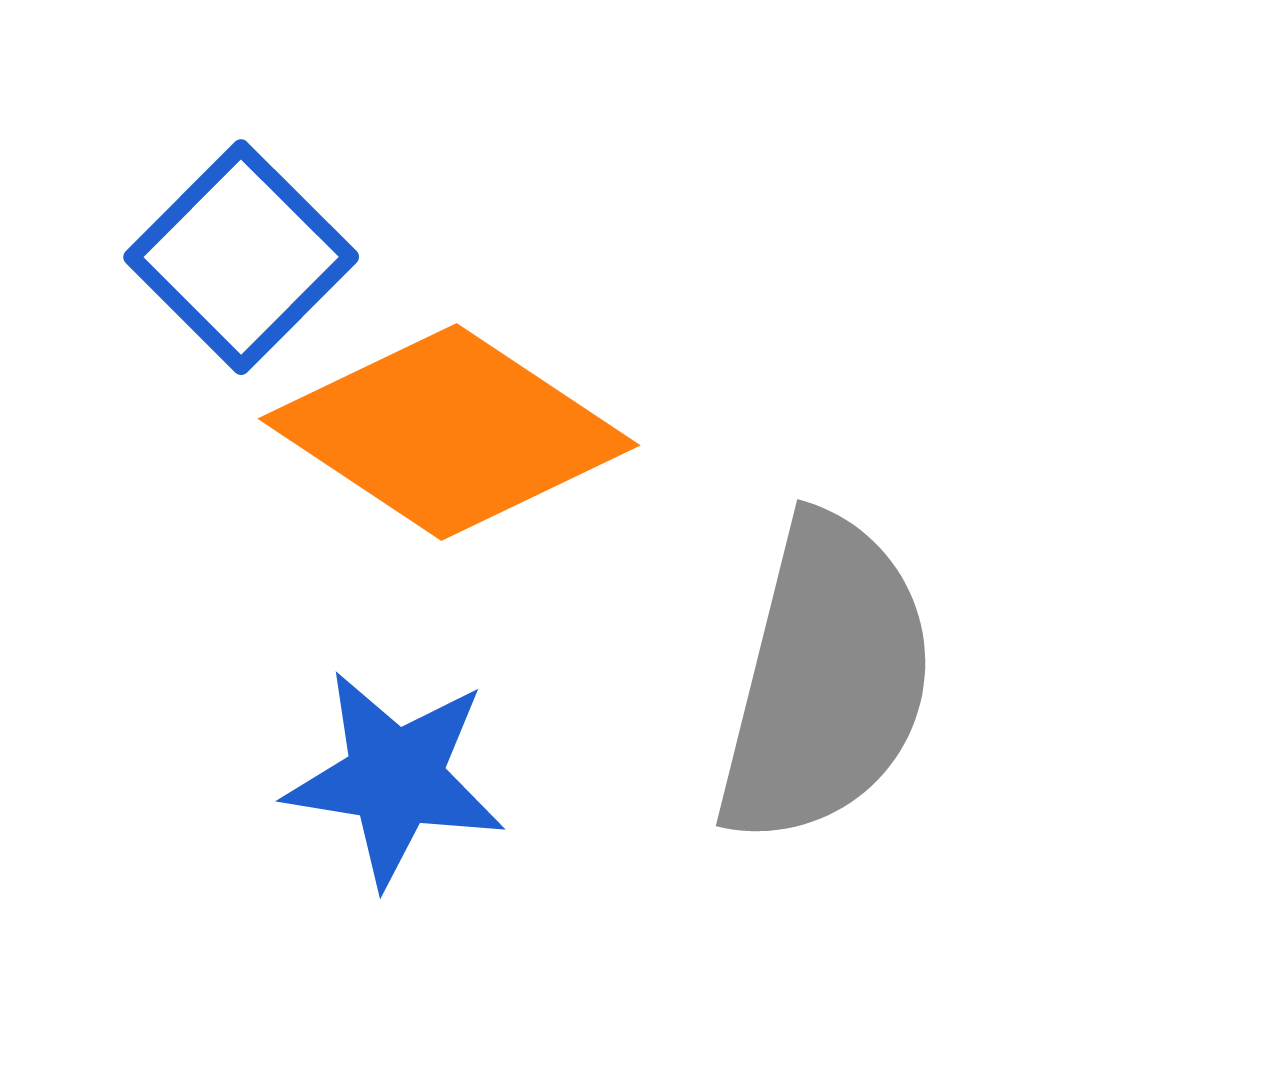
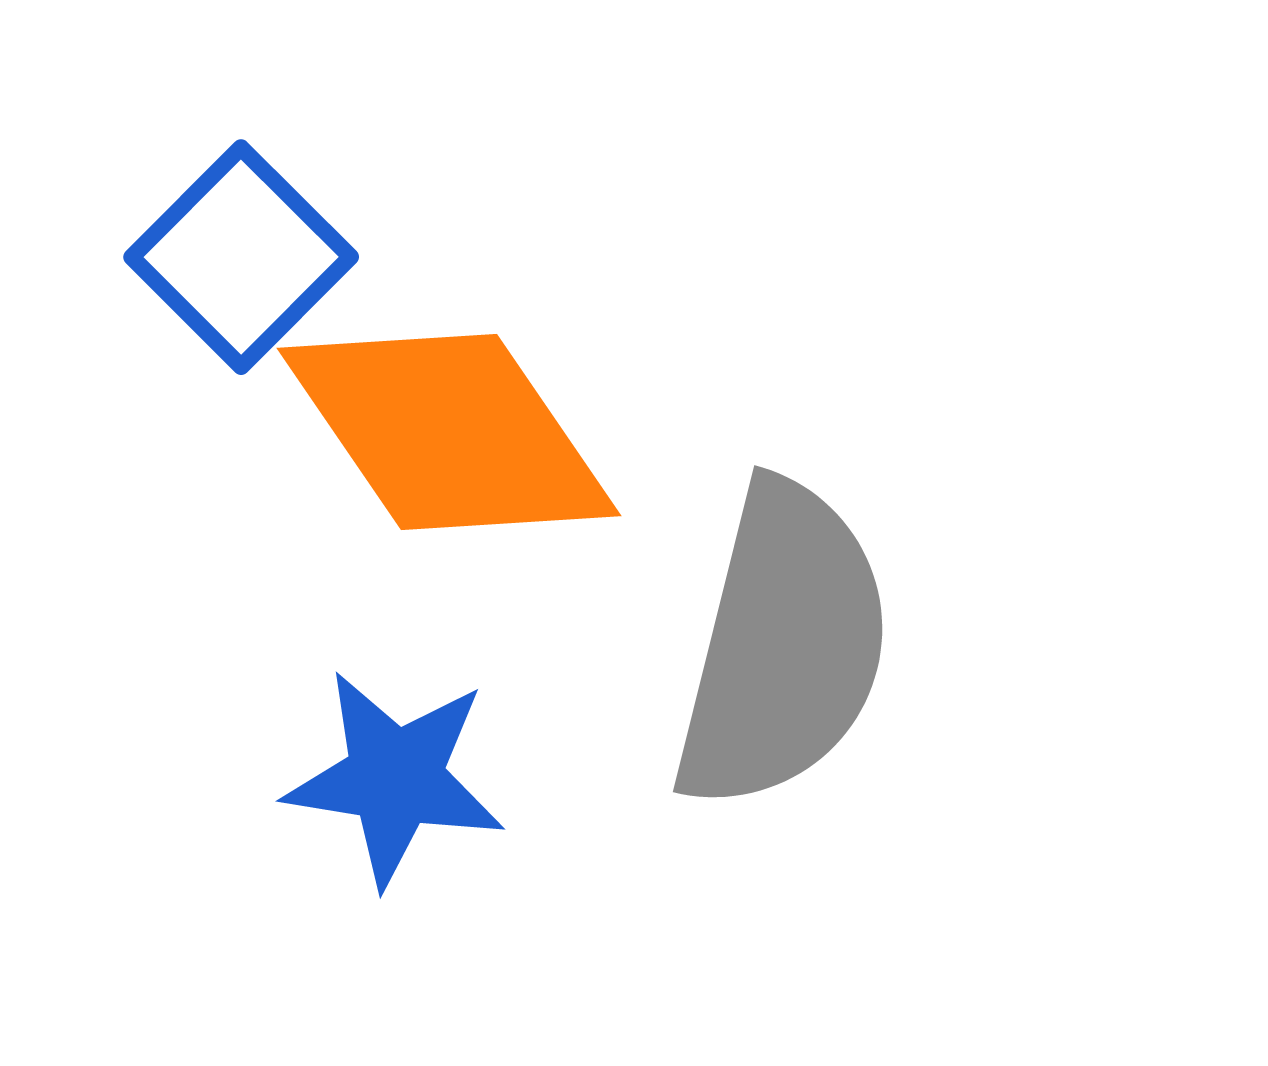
orange diamond: rotated 22 degrees clockwise
gray semicircle: moved 43 px left, 34 px up
